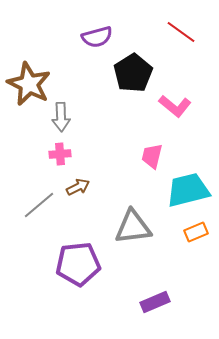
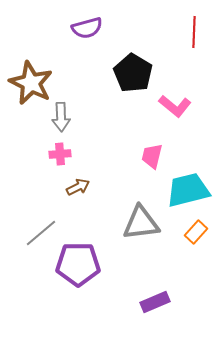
red line: moved 13 px right; rotated 56 degrees clockwise
purple semicircle: moved 10 px left, 9 px up
black pentagon: rotated 9 degrees counterclockwise
brown star: moved 2 px right, 1 px up
gray line: moved 2 px right, 28 px down
gray triangle: moved 8 px right, 4 px up
orange rectangle: rotated 25 degrees counterclockwise
purple pentagon: rotated 6 degrees clockwise
